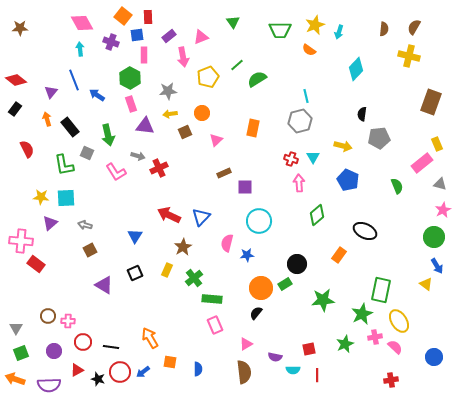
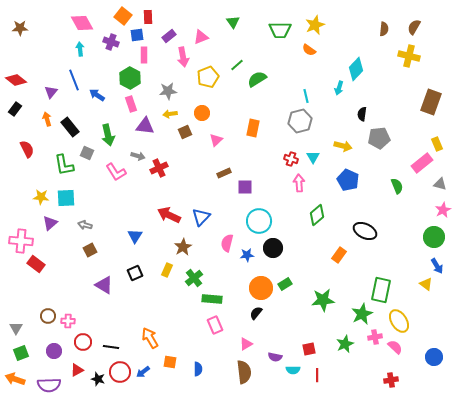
cyan arrow at (339, 32): moved 56 px down
black circle at (297, 264): moved 24 px left, 16 px up
